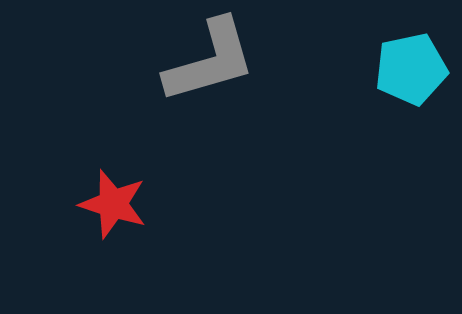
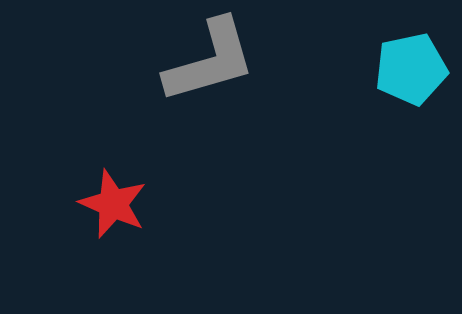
red star: rotated 6 degrees clockwise
